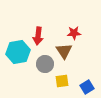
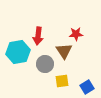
red star: moved 2 px right, 1 px down
